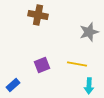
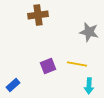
brown cross: rotated 18 degrees counterclockwise
gray star: rotated 30 degrees clockwise
purple square: moved 6 px right, 1 px down
